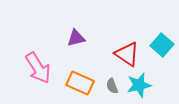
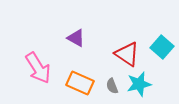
purple triangle: rotated 42 degrees clockwise
cyan square: moved 2 px down
cyan star: moved 1 px up
